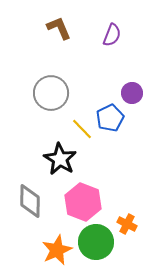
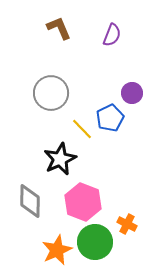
black star: rotated 16 degrees clockwise
green circle: moved 1 px left
